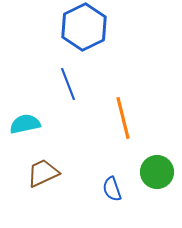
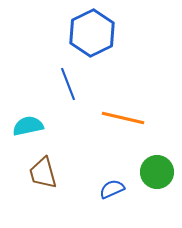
blue hexagon: moved 8 px right, 6 px down
orange line: rotated 63 degrees counterclockwise
cyan semicircle: moved 3 px right, 2 px down
brown trapezoid: rotated 80 degrees counterclockwise
blue semicircle: rotated 85 degrees clockwise
